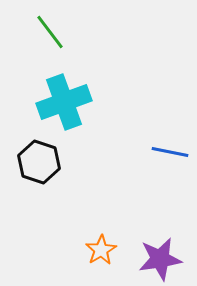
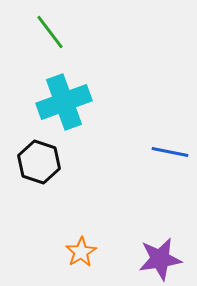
orange star: moved 20 px left, 2 px down
